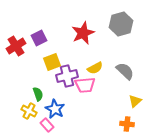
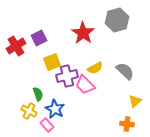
gray hexagon: moved 4 px left, 4 px up
red star: rotated 15 degrees counterclockwise
pink trapezoid: rotated 50 degrees clockwise
